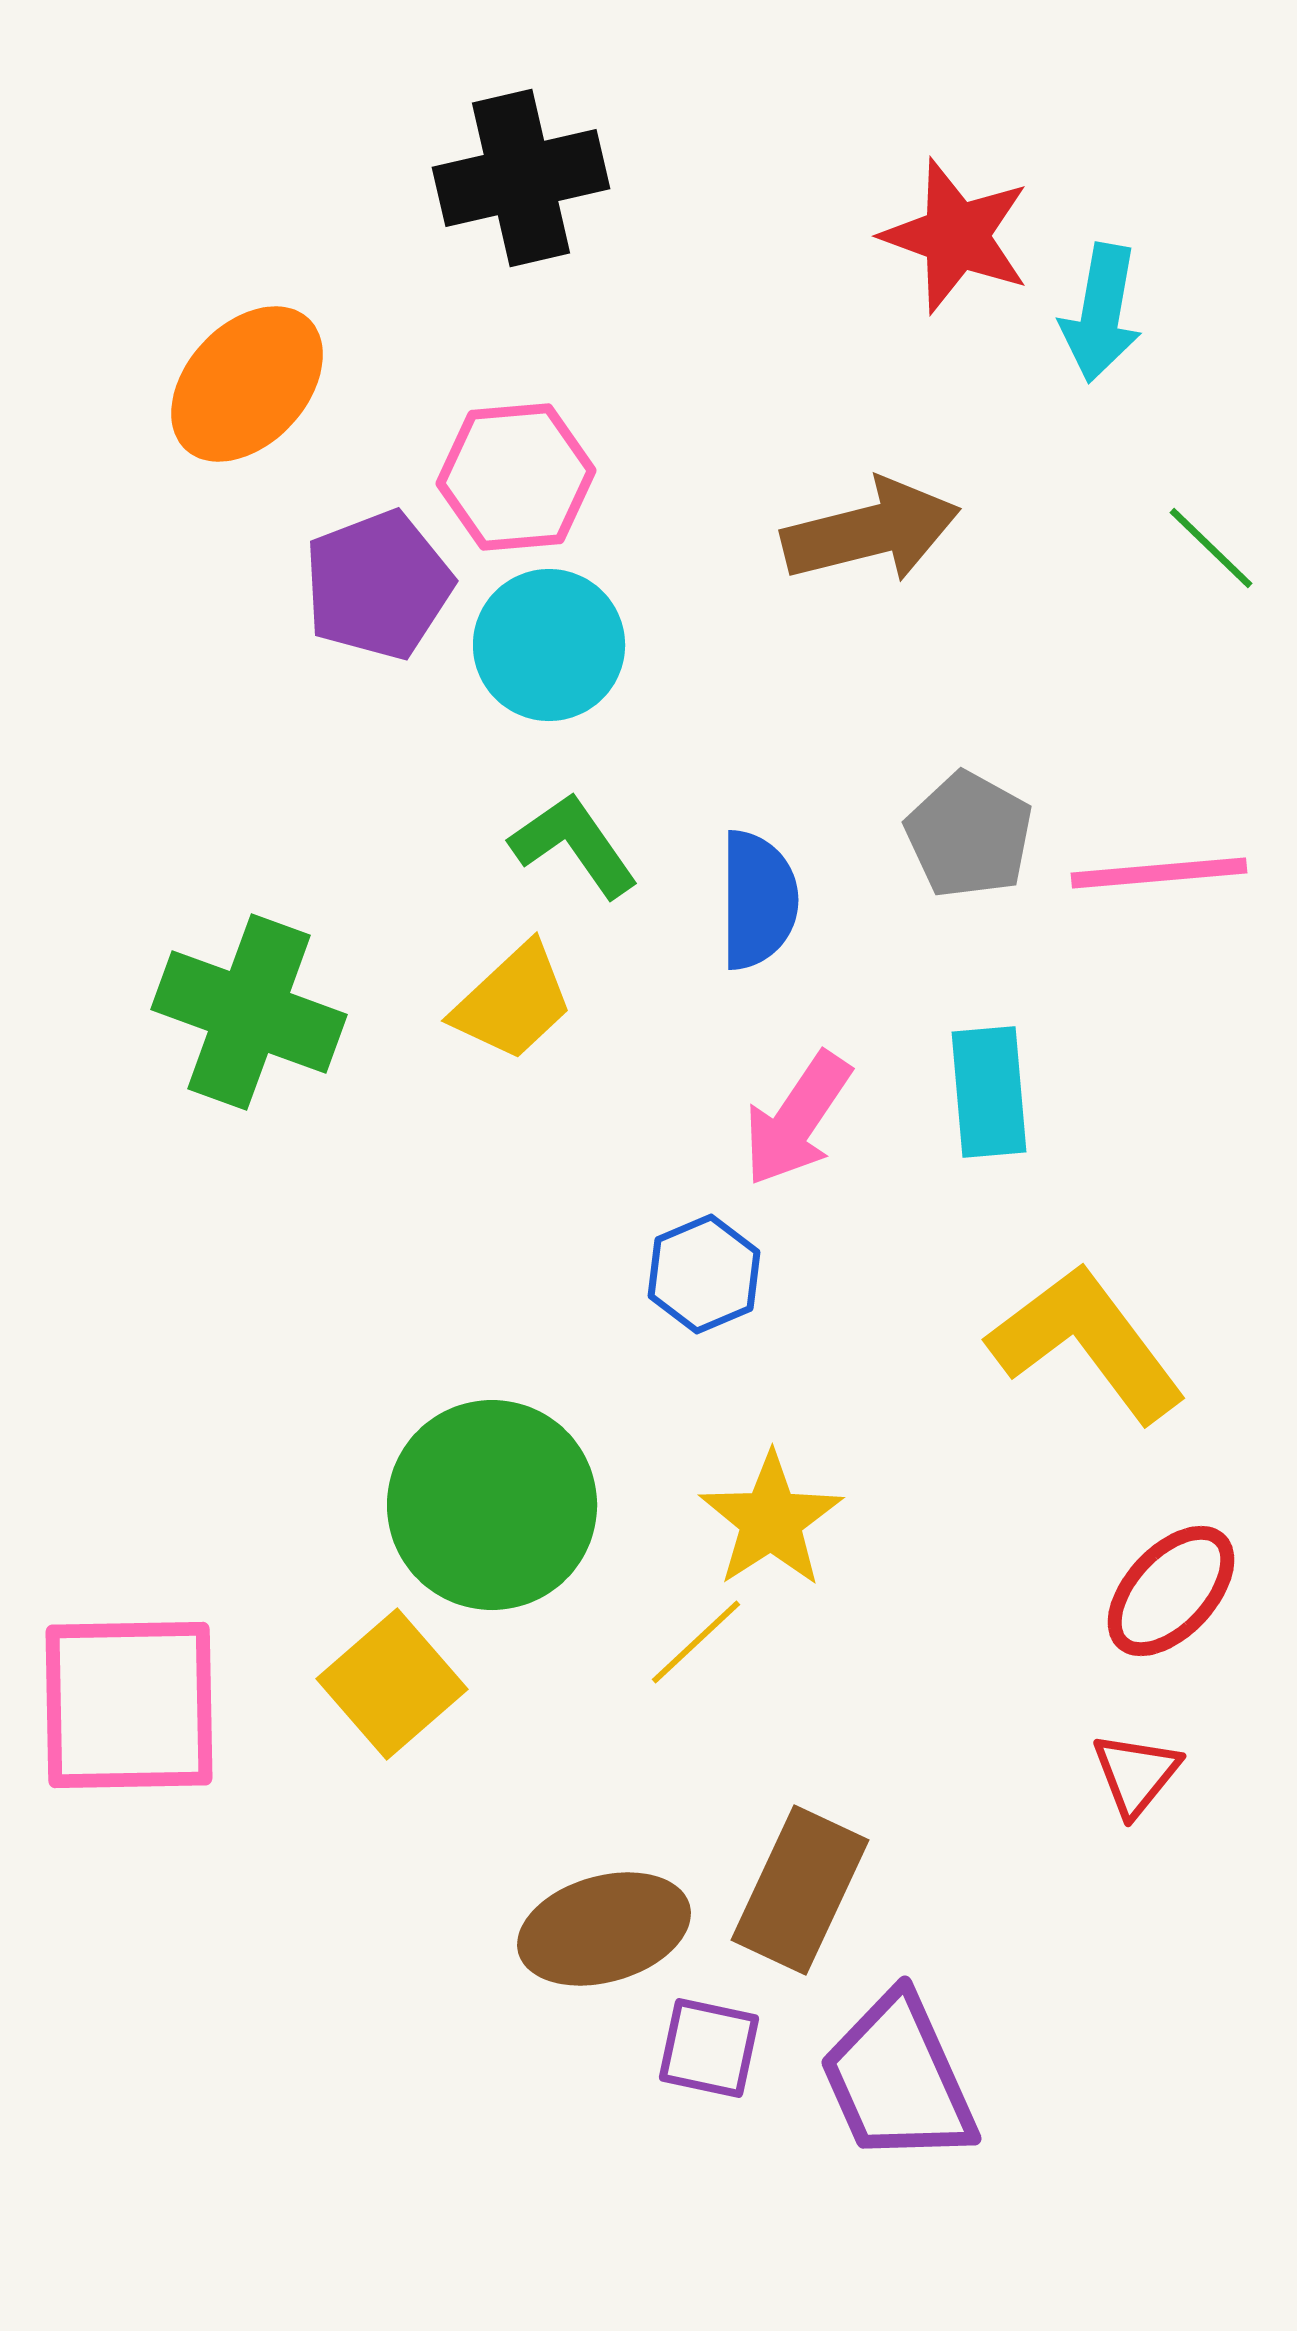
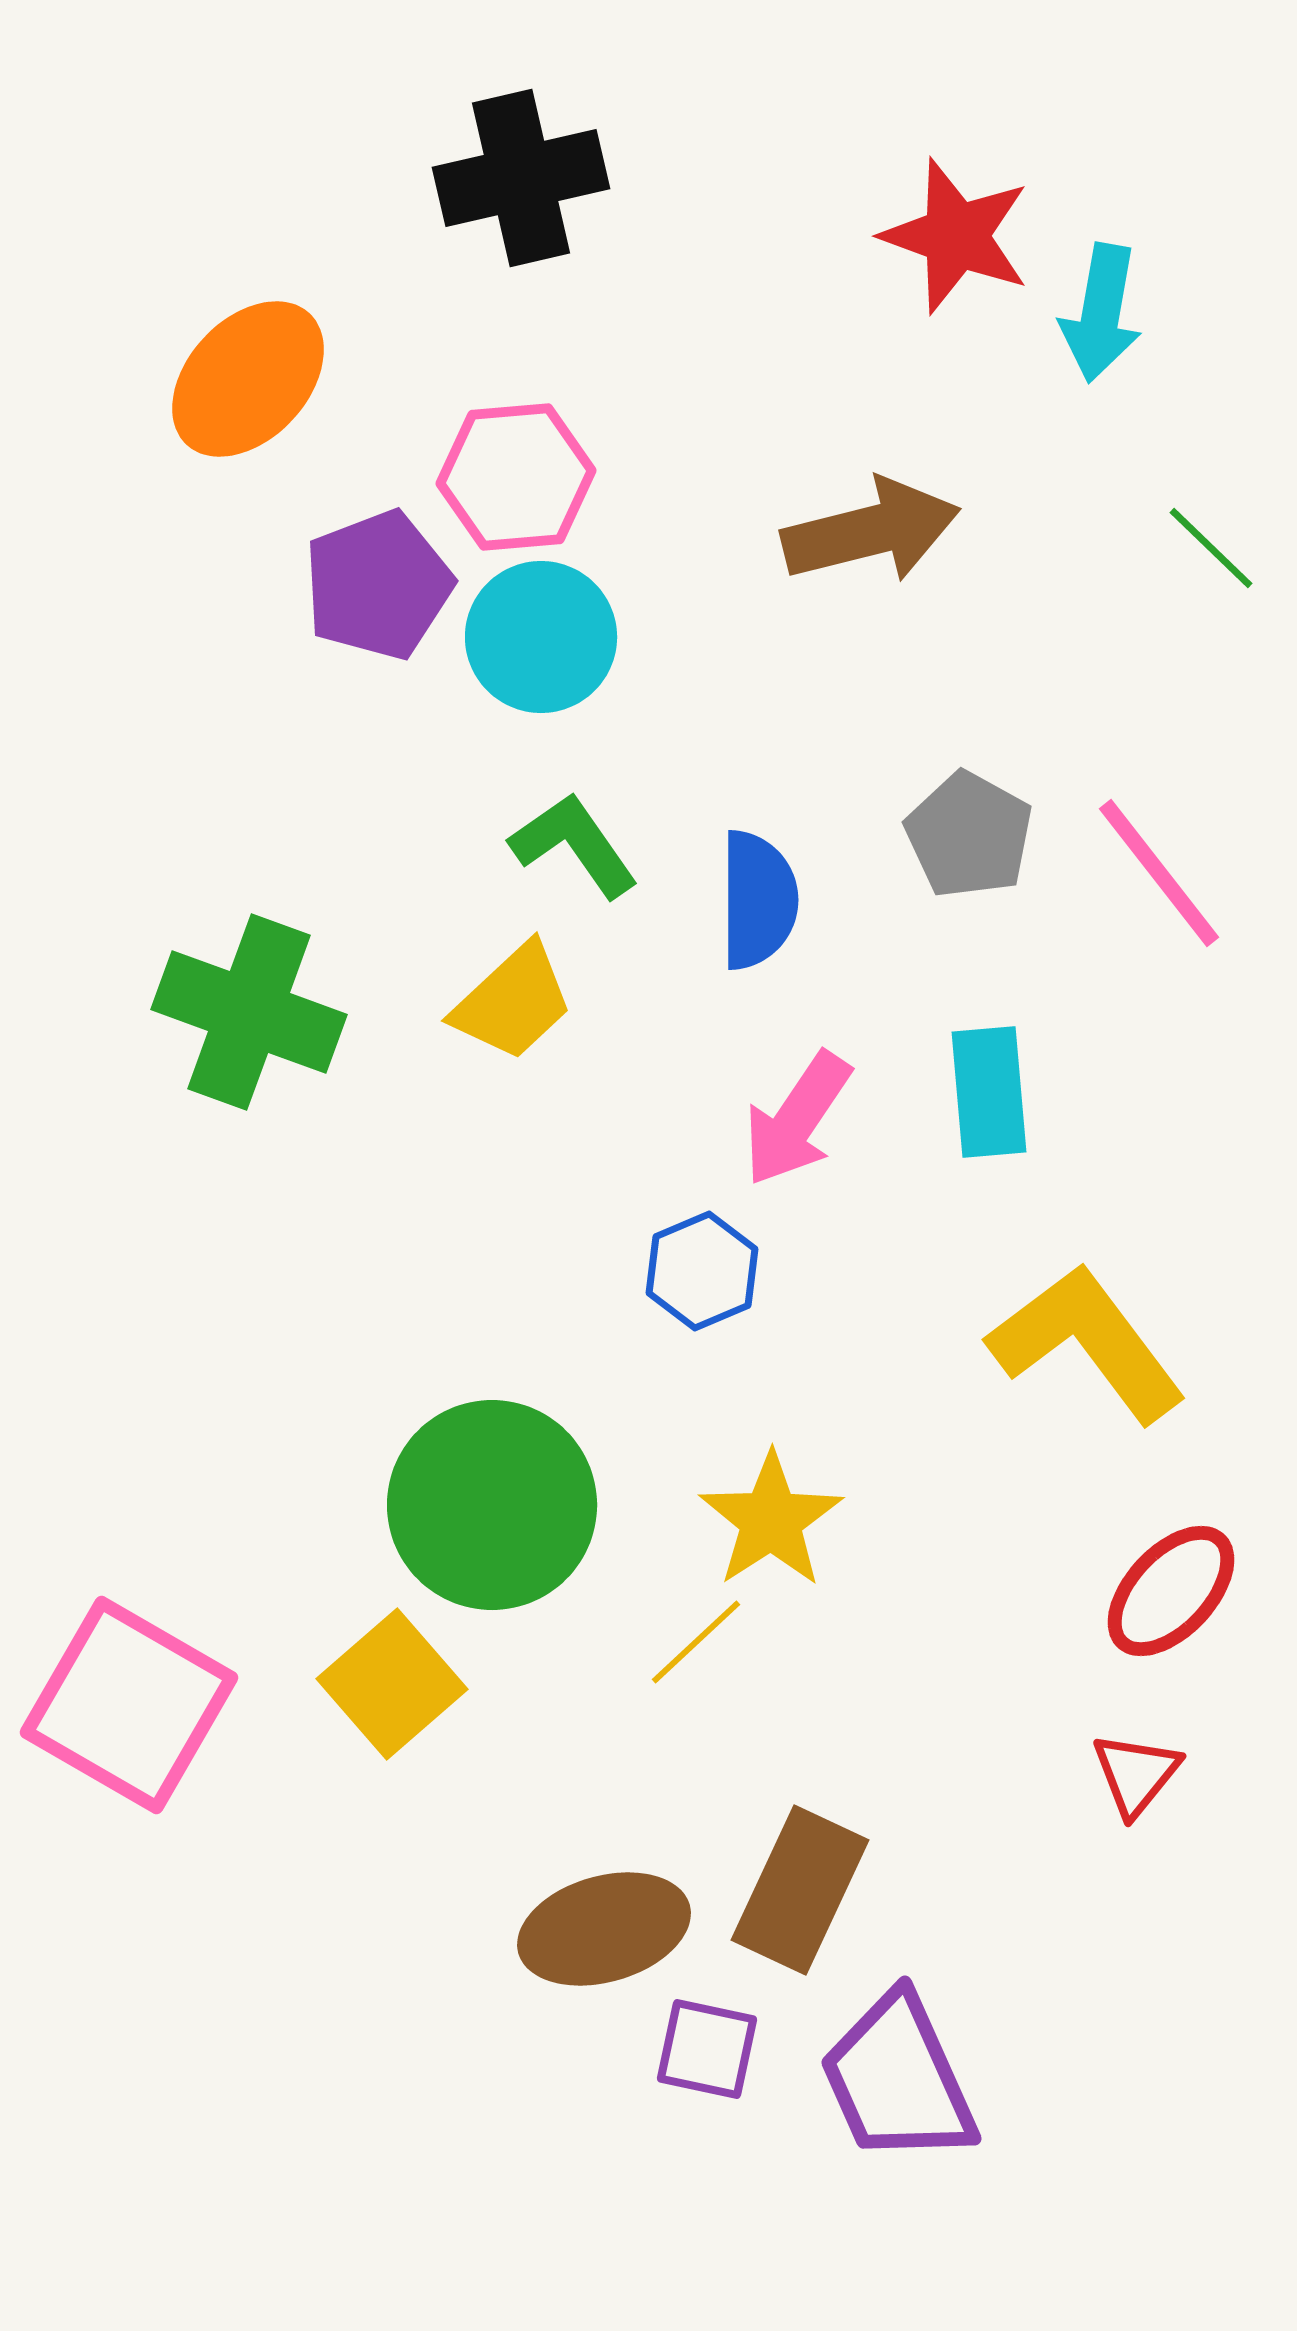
orange ellipse: moved 1 px right, 5 px up
cyan circle: moved 8 px left, 8 px up
pink line: rotated 57 degrees clockwise
blue hexagon: moved 2 px left, 3 px up
pink square: rotated 31 degrees clockwise
purple square: moved 2 px left, 1 px down
